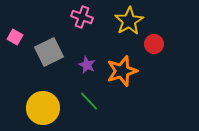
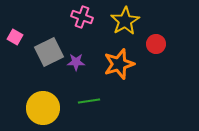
yellow star: moved 4 px left
red circle: moved 2 px right
purple star: moved 11 px left, 3 px up; rotated 24 degrees counterclockwise
orange star: moved 3 px left, 7 px up
green line: rotated 55 degrees counterclockwise
